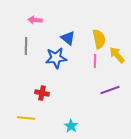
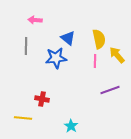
red cross: moved 6 px down
yellow line: moved 3 px left
